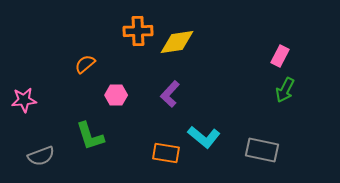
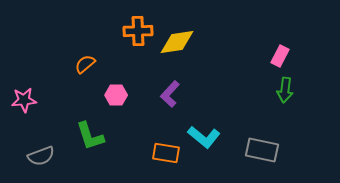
green arrow: rotated 20 degrees counterclockwise
